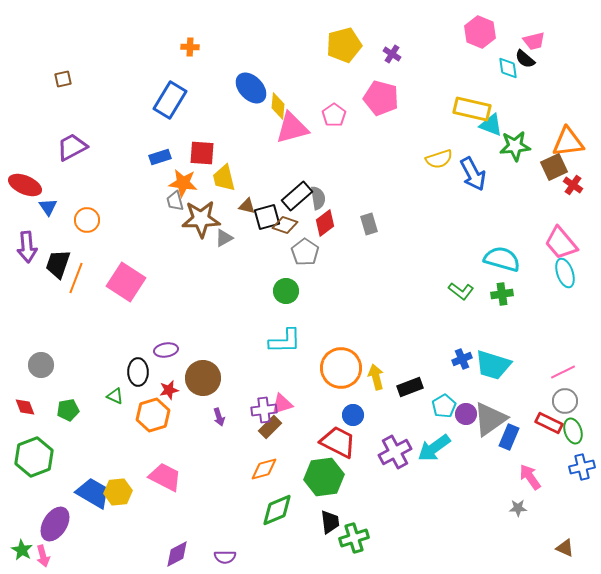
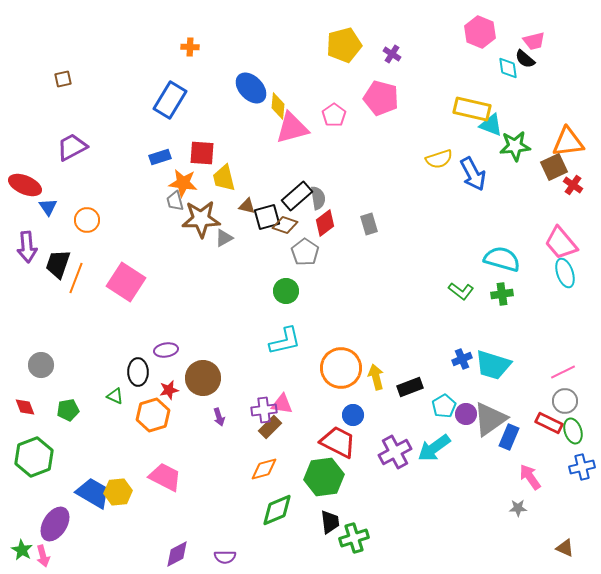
cyan L-shape at (285, 341): rotated 12 degrees counterclockwise
pink triangle at (282, 404): rotated 25 degrees clockwise
